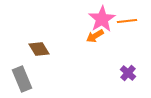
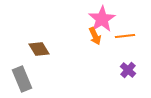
orange line: moved 2 px left, 15 px down
orange arrow: rotated 84 degrees counterclockwise
purple cross: moved 3 px up
